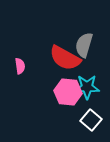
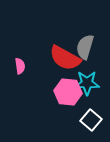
gray semicircle: moved 1 px right, 2 px down
cyan star: moved 4 px up
